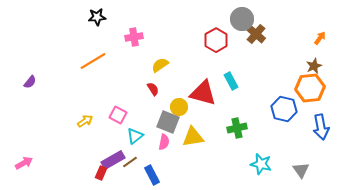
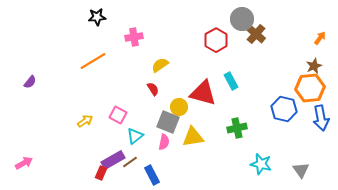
blue arrow: moved 9 px up
